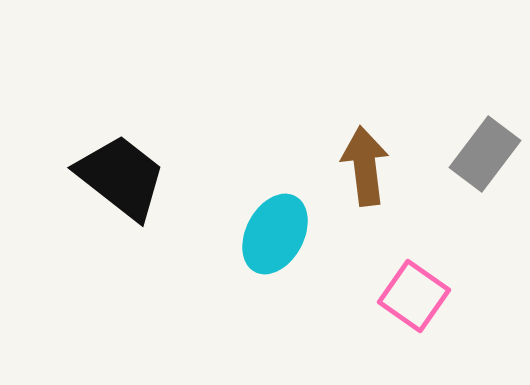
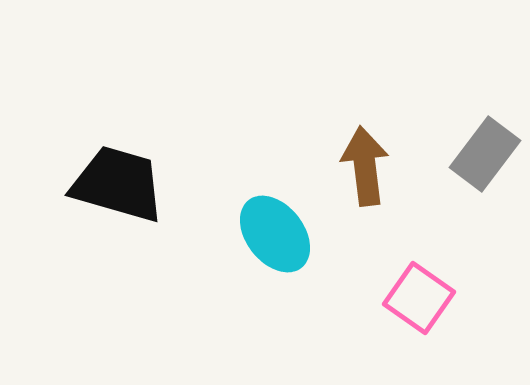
black trapezoid: moved 3 px left, 7 px down; rotated 22 degrees counterclockwise
cyan ellipse: rotated 66 degrees counterclockwise
pink square: moved 5 px right, 2 px down
